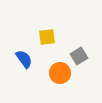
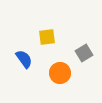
gray square: moved 5 px right, 3 px up
